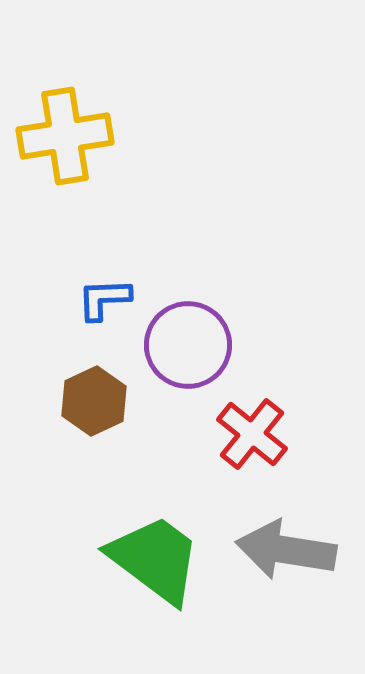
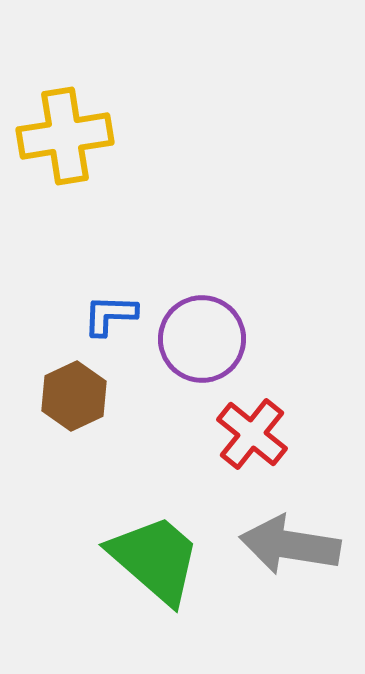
blue L-shape: moved 6 px right, 16 px down; rotated 4 degrees clockwise
purple circle: moved 14 px right, 6 px up
brown hexagon: moved 20 px left, 5 px up
gray arrow: moved 4 px right, 5 px up
green trapezoid: rotated 4 degrees clockwise
